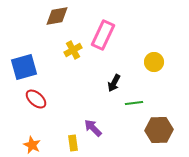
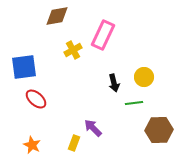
yellow circle: moved 10 px left, 15 px down
blue square: rotated 8 degrees clockwise
black arrow: rotated 42 degrees counterclockwise
yellow rectangle: moved 1 px right; rotated 28 degrees clockwise
